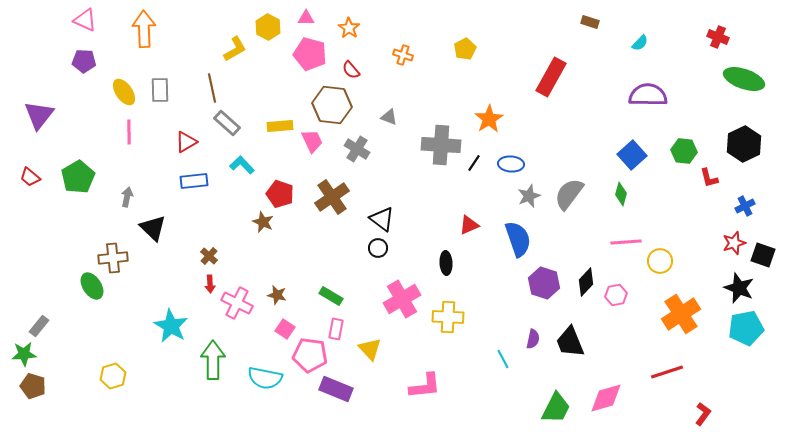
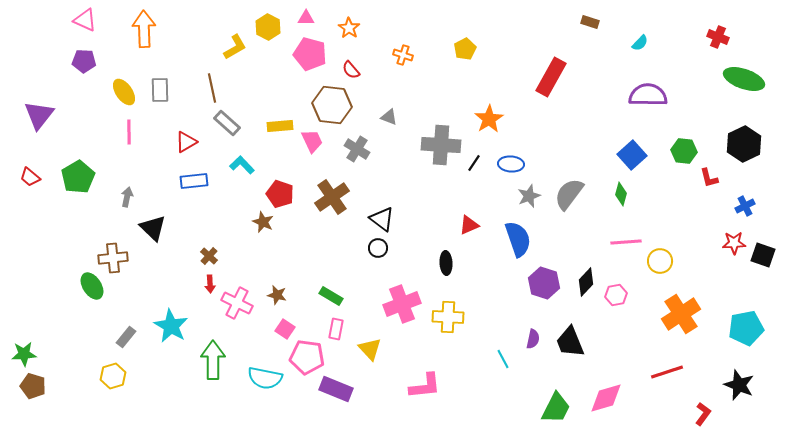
yellow L-shape at (235, 49): moved 2 px up
red star at (734, 243): rotated 15 degrees clockwise
black star at (739, 288): moved 97 px down
pink cross at (402, 299): moved 5 px down; rotated 9 degrees clockwise
gray rectangle at (39, 326): moved 87 px right, 11 px down
pink pentagon at (310, 355): moved 3 px left, 2 px down
